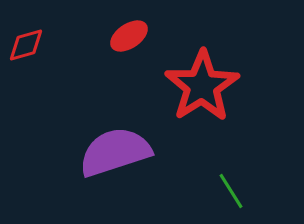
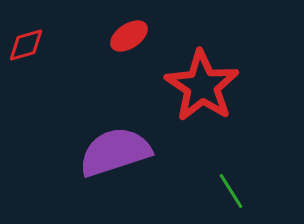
red star: rotated 6 degrees counterclockwise
